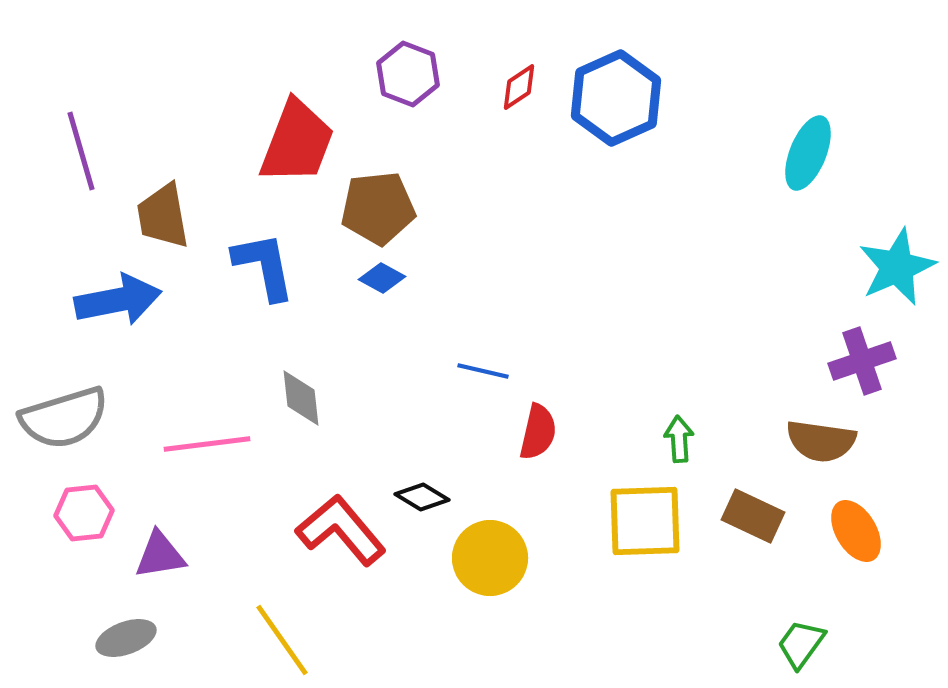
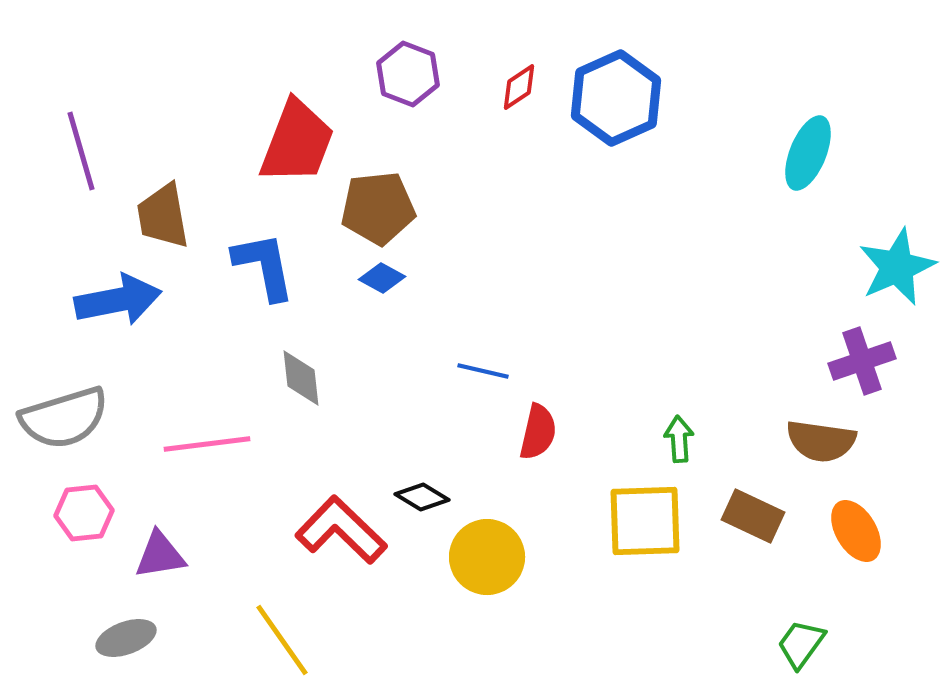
gray diamond: moved 20 px up
red L-shape: rotated 6 degrees counterclockwise
yellow circle: moved 3 px left, 1 px up
